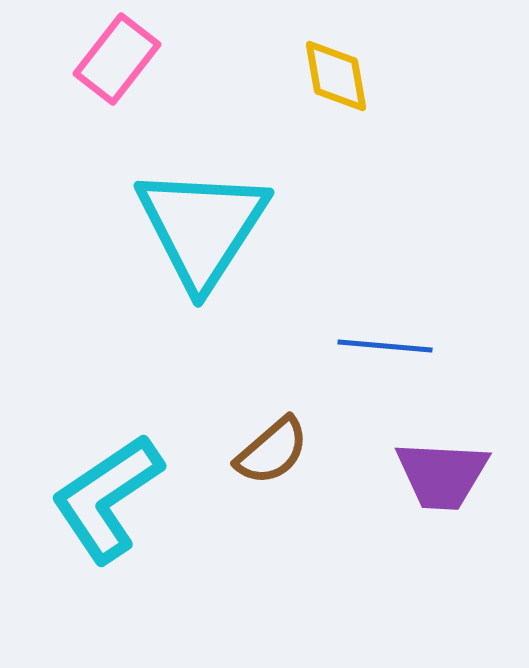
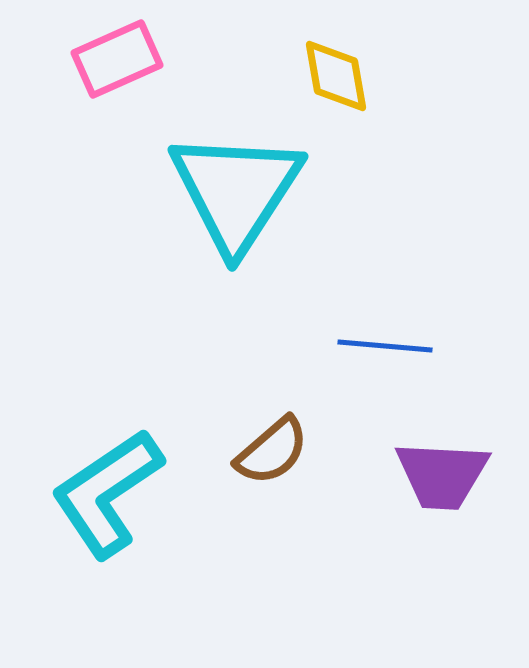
pink rectangle: rotated 28 degrees clockwise
cyan triangle: moved 34 px right, 36 px up
cyan L-shape: moved 5 px up
